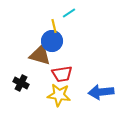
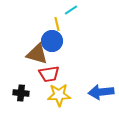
cyan line: moved 2 px right, 3 px up
yellow line: moved 3 px right, 2 px up
brown triangle: moved 3 px left, 1 px up
red trapezoid: moved 13 px left
black cross: moved 10 px down; rotated 21 degrees counterclockwise
yellow star: rotated 10 degrees counterclockwise
